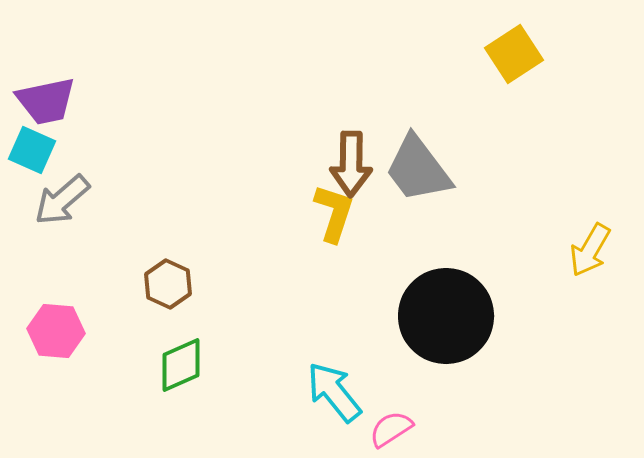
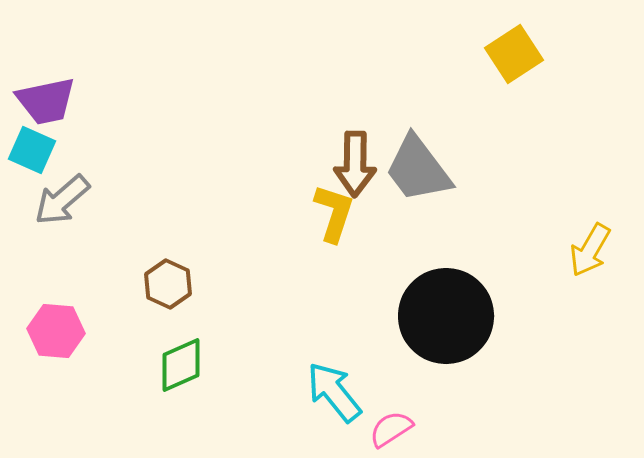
brown arrow: moved 4 px right
